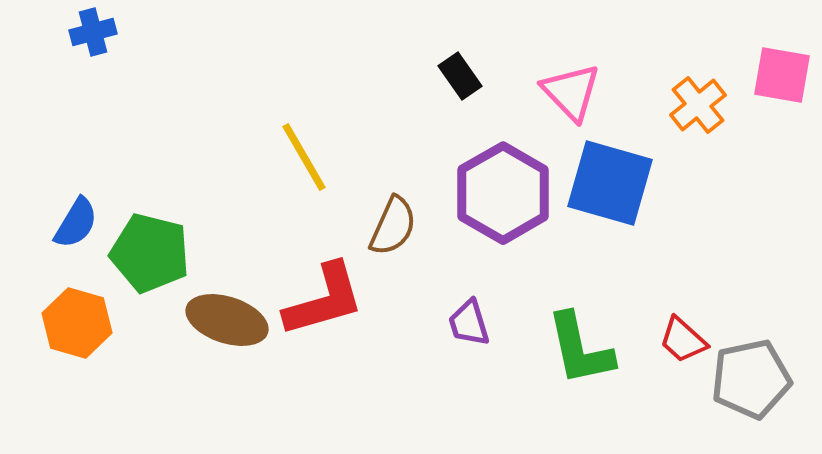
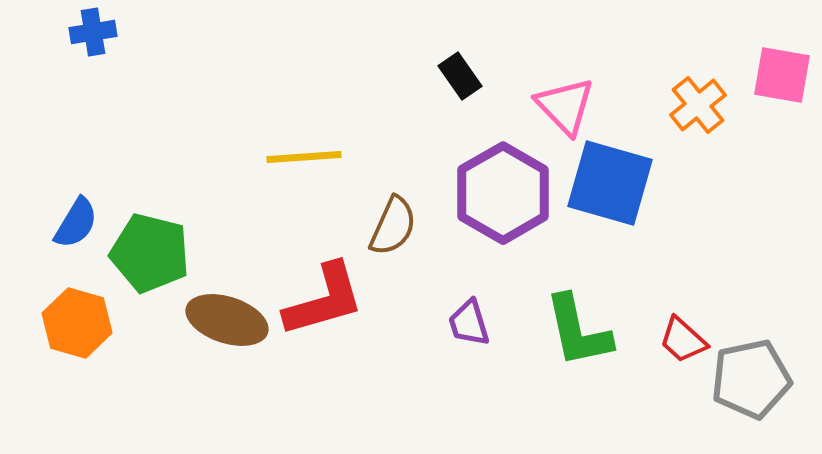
blue cross: rotated 6 degrees clockwise
pink triangle: moved 6 px left, 14 px down
yellow line: rotated 64 degrees counterclockwise
green L-shape: moved 2 px left, 18 px up
